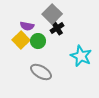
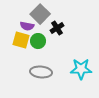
gray square: moved 12 px left
yellow square: rotated 30 degrees counterclockwise
cyan star: moved 13 px down; rotated 25 degrees counterclockwise
gray ellipse: rotated 25 degrees counterclockwise
